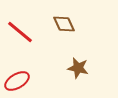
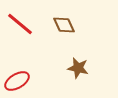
brown diamond: moved 1 px down
red line: moved 8 px up
